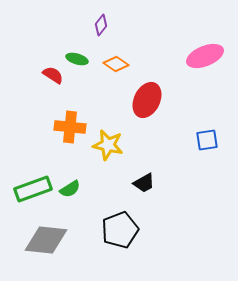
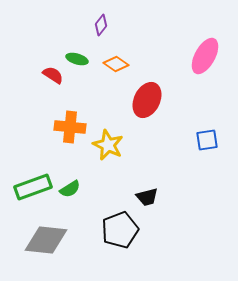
pink ellipse: rotated 39 degrees counterclockwise
yellow star: rotated 12 degrees clockwise
black trapezoid: moved 3 px right, 14 px down; rotated 15 degrees clockwise
green rectangle: moved 2 px up
